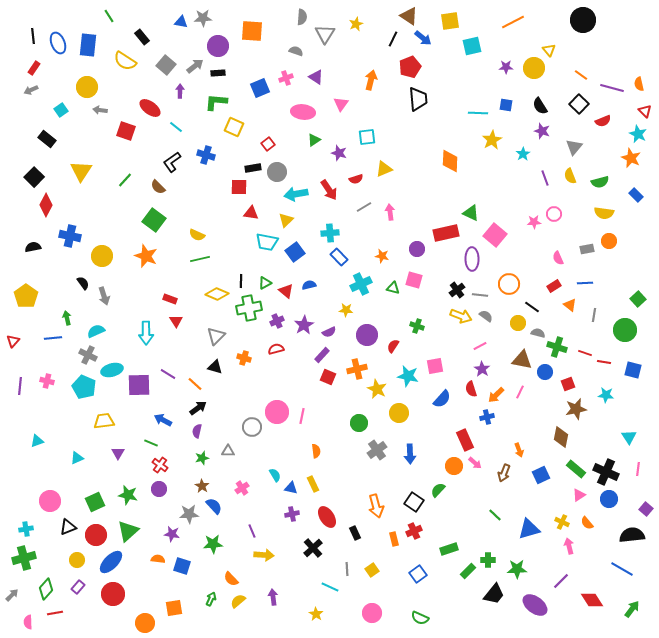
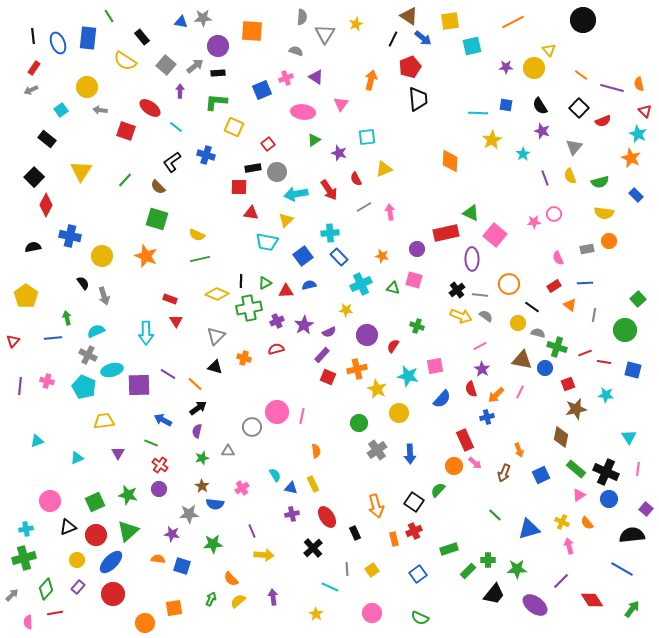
blue rectangle at (88, 45): moved 7 px up
blue square at (260, 88): moved 2 px right, 2 px down
black square at (579, 104): moved 4 px down
red semicircle at (356, 179): rotated 80 degrees clockwise
green square at (154, 220): moved 3 px right, 1 px up; rotated 20 degrees counterclockwise
blue square at (295, 252): moved 8 px right, 4 px down
red triangle at (286, 291): rotated 42 degrees counterclockwise
red line at (585, 353): rotated 40 degrees counterclockwise
blue circle at (545, 372): moved 4 px up
blue semicircle at (214, 506): moved 1 px right, 2 px up; rotated 138 degrees clockwise
